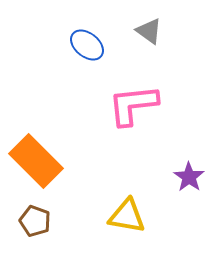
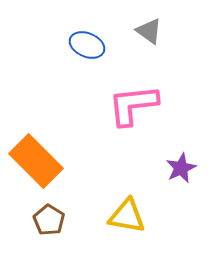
blue ellipse: rotated 16 degrees counterclockwise
purple star: moved 8 px left, 9 px up; rotated 12 degrees clockwise
brown pentagon: moved 14 px right, 1 px up; rotated 12 degrees clockwise
